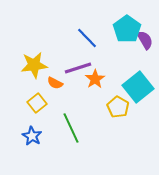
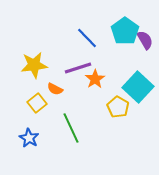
cyan pentagon: moved 2 px left, 2 px down
orange semicircle: moved 6 px down
cyan square: rotated 8 degrees counterclockwise
blue star: moved 3 px left, 2 px down
